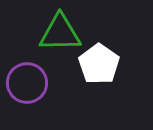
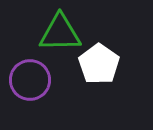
purple circle: moved 3 px right, 3 px up
